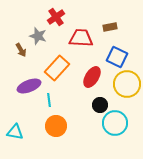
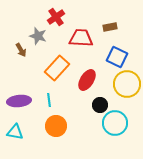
red ellipse: moved 5 px left, 3 px down
purple ellipse: moved 10 px left, 15 px down; rotated 15 degrees clockwise
